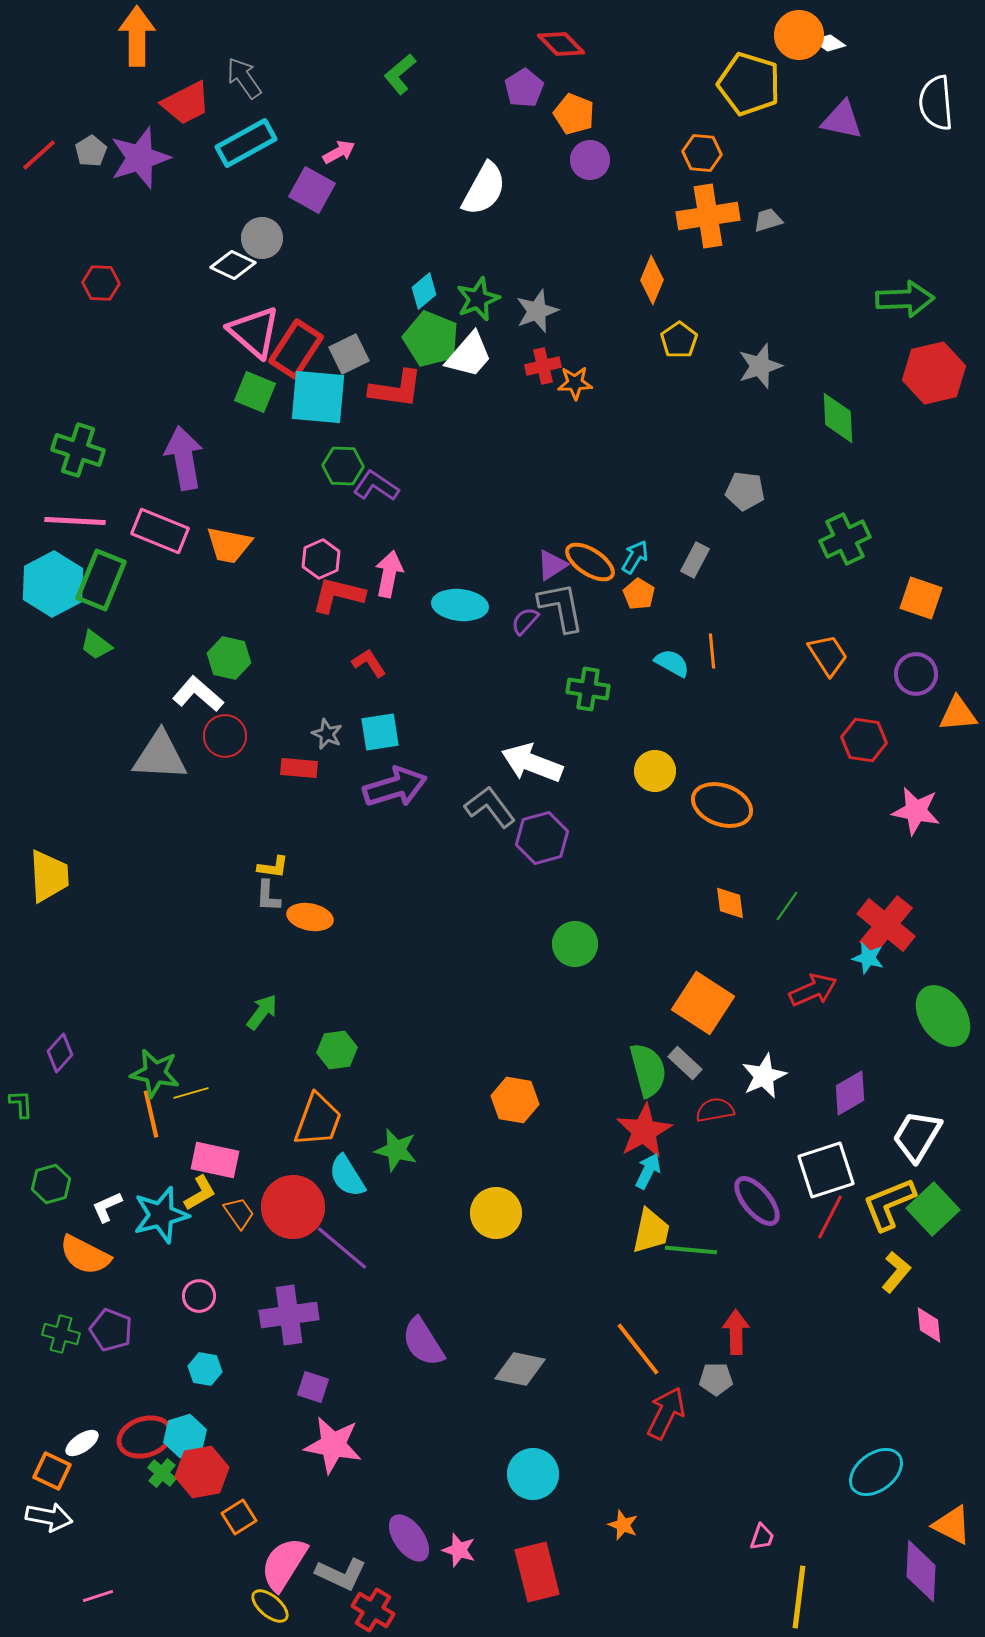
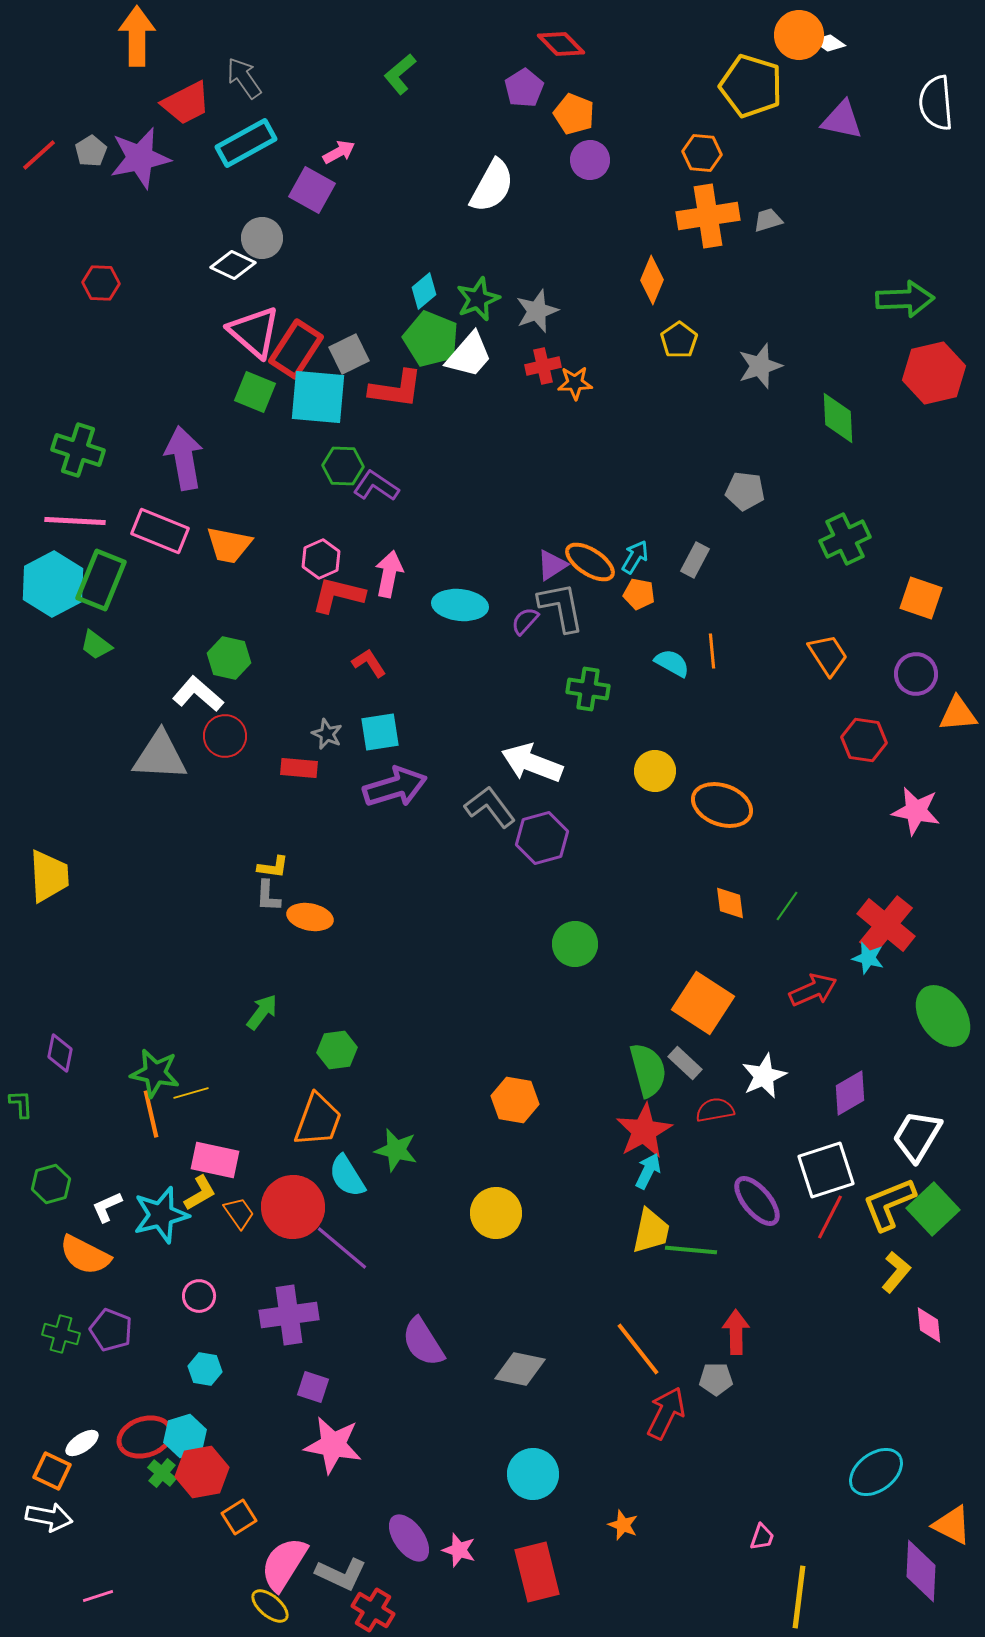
yellow pentagon at (749, 84): moved 2 px right, 2 px down
purple star at (140, 158): rotated 6 degrees clockwise
white semicircle at (484, 189): moved 8 px right, 3 px up
orange pentagon at (639, 594): rotated 20 degrees counterclockwise
purple diamond at (60, 1053): rotated 30 degrees counterclockwise
